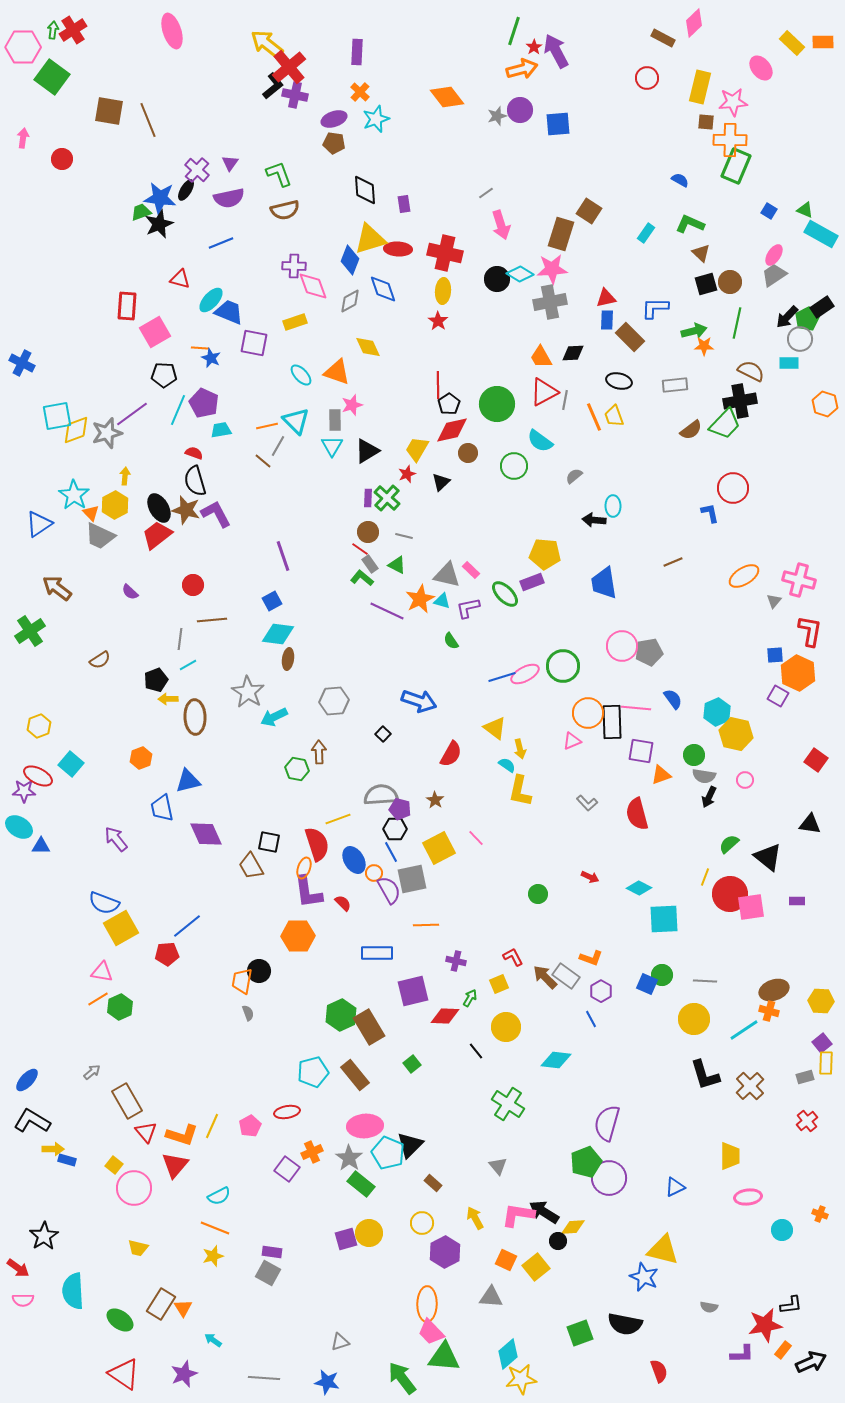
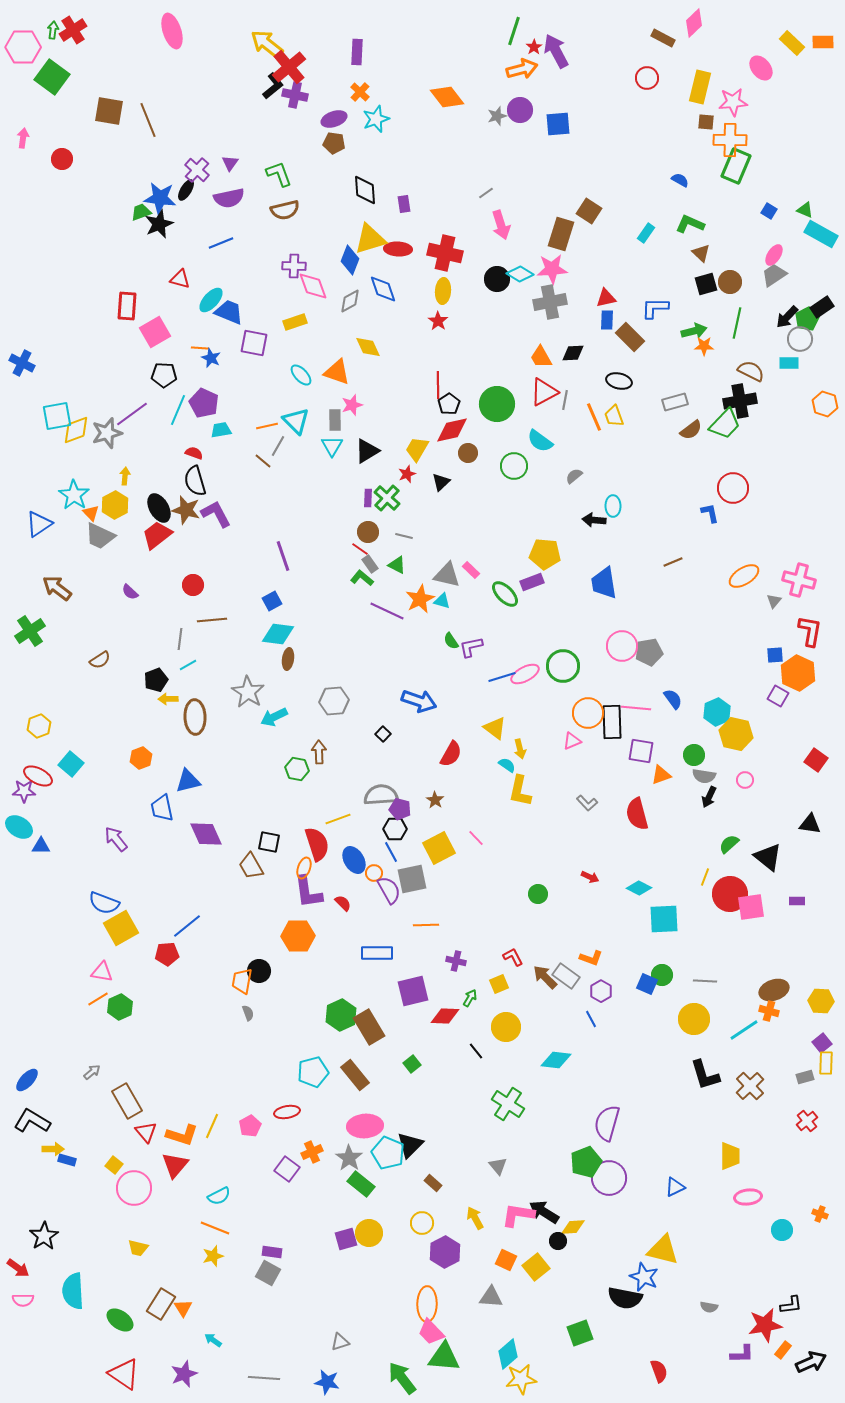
gray rectangle at (675, 385): moved 17 px down; rotated 10 degrees counterclockwise
purple L-shape at (468, 608): moved 3 px right, 39 px down
black semicircle at (625, 1324): moved 26 px up
